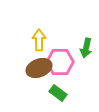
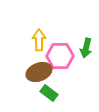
pink hexagon: moved 6 px up
brown ellipse: moved 4 px down
green rectangle: moved 9 px left
